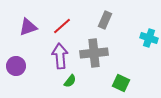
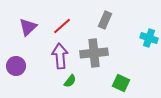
purple triangle: rotated 24 degrees counterclockwise
